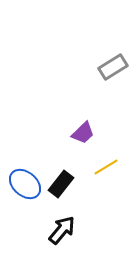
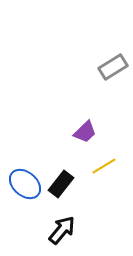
purple trapezoid: moved 2 px right, 1 px up
yellow line: moved 2 px left, 1 px up
